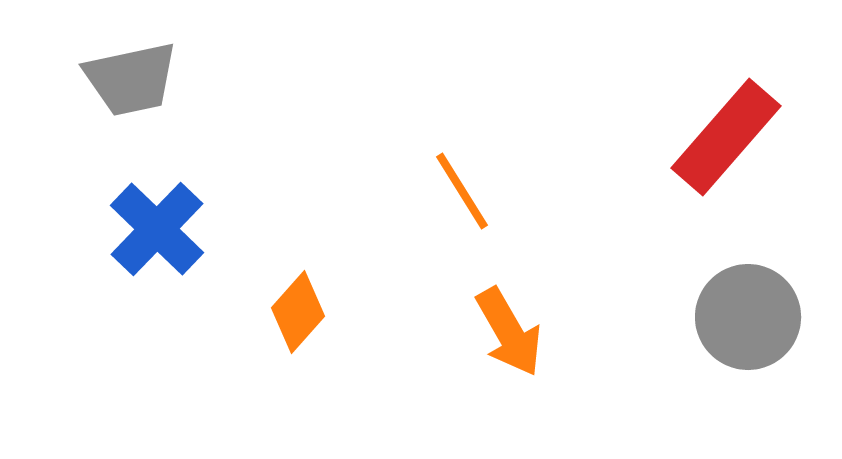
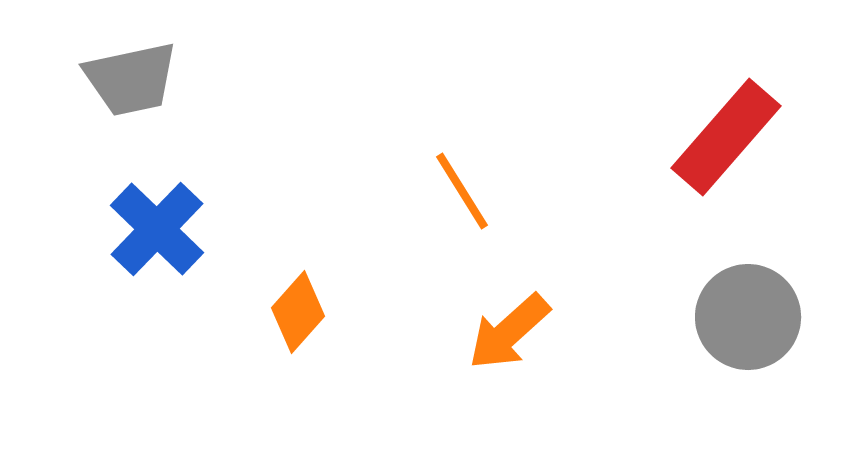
orange arrow: rotated 78 degrees clockwise
